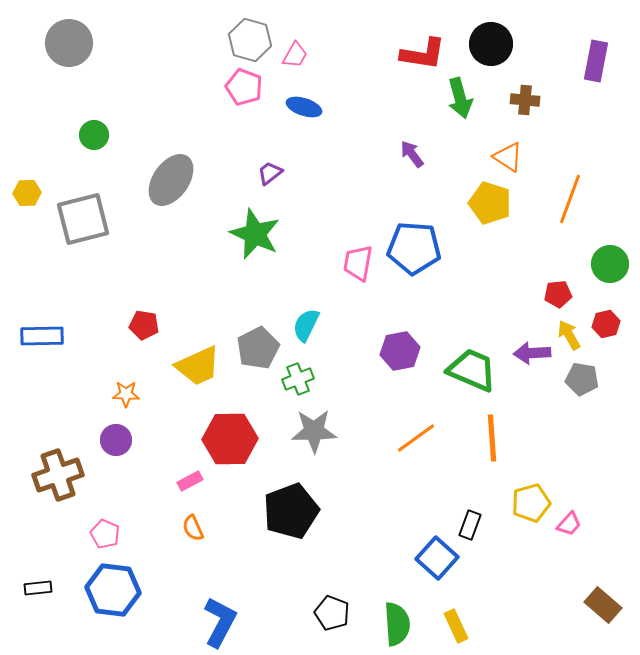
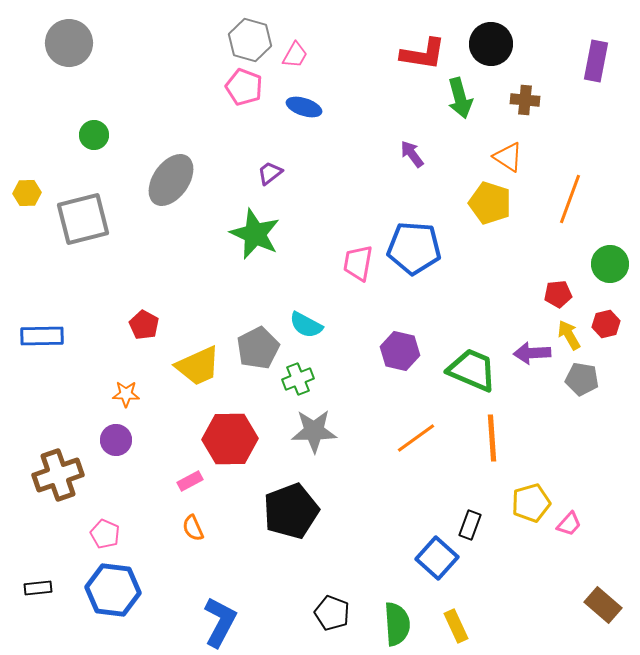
red pentagon at (144, 325): rotated 20 degrees clockwise
cyan semicircle at (306, 325): rotated 88 degrees counterclockwise
purple hexagon at (400, 351): rotated 24 degrees clockwise
